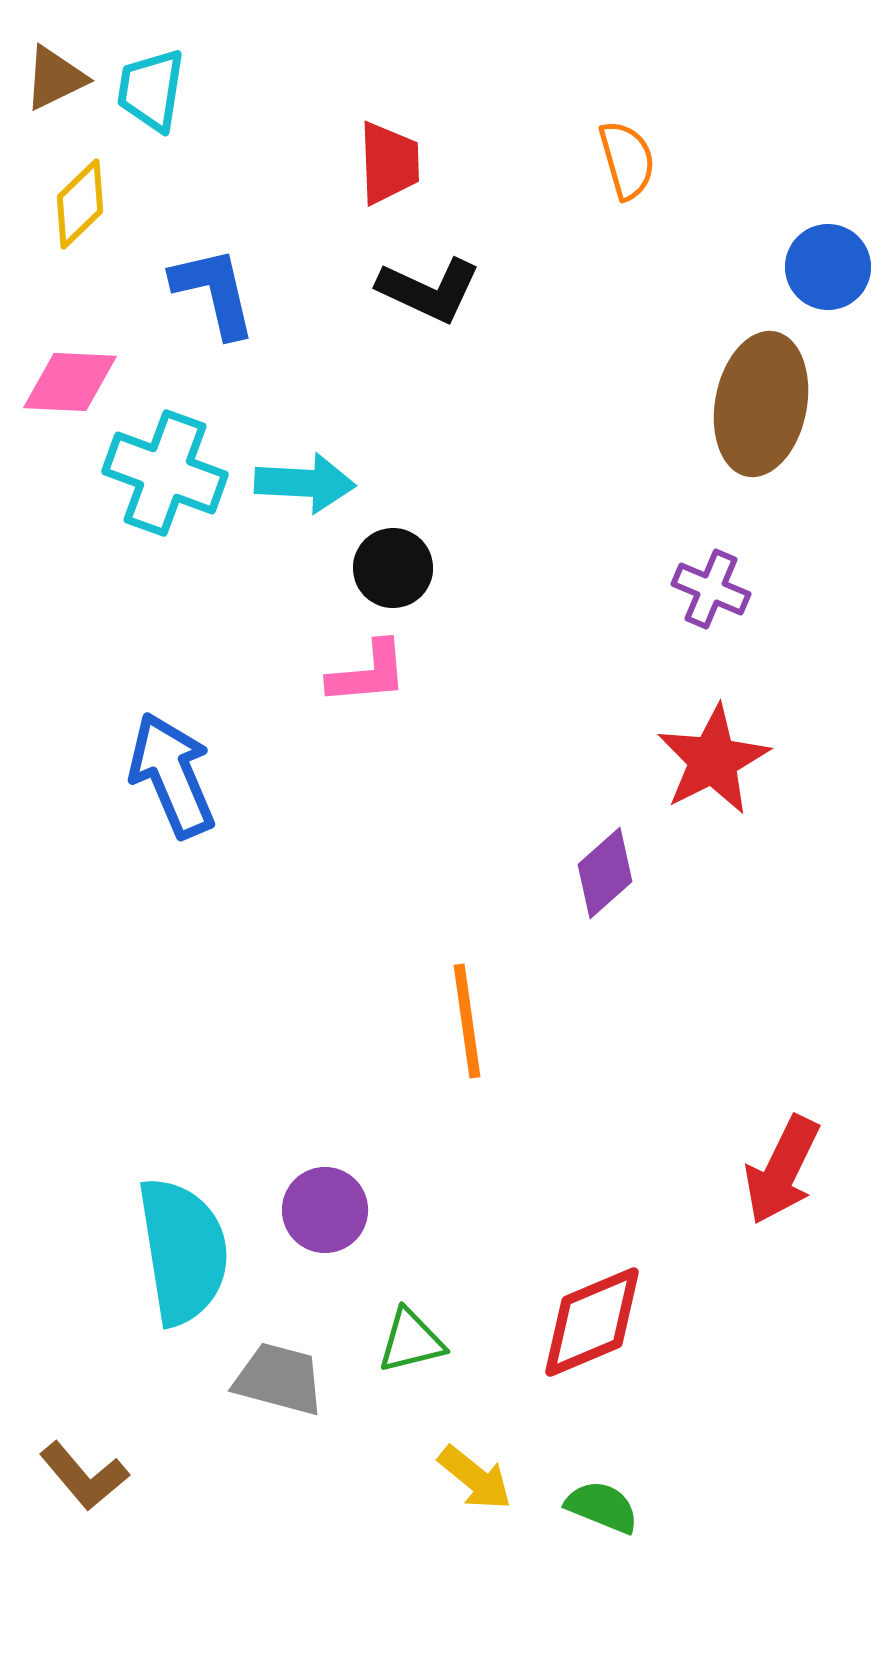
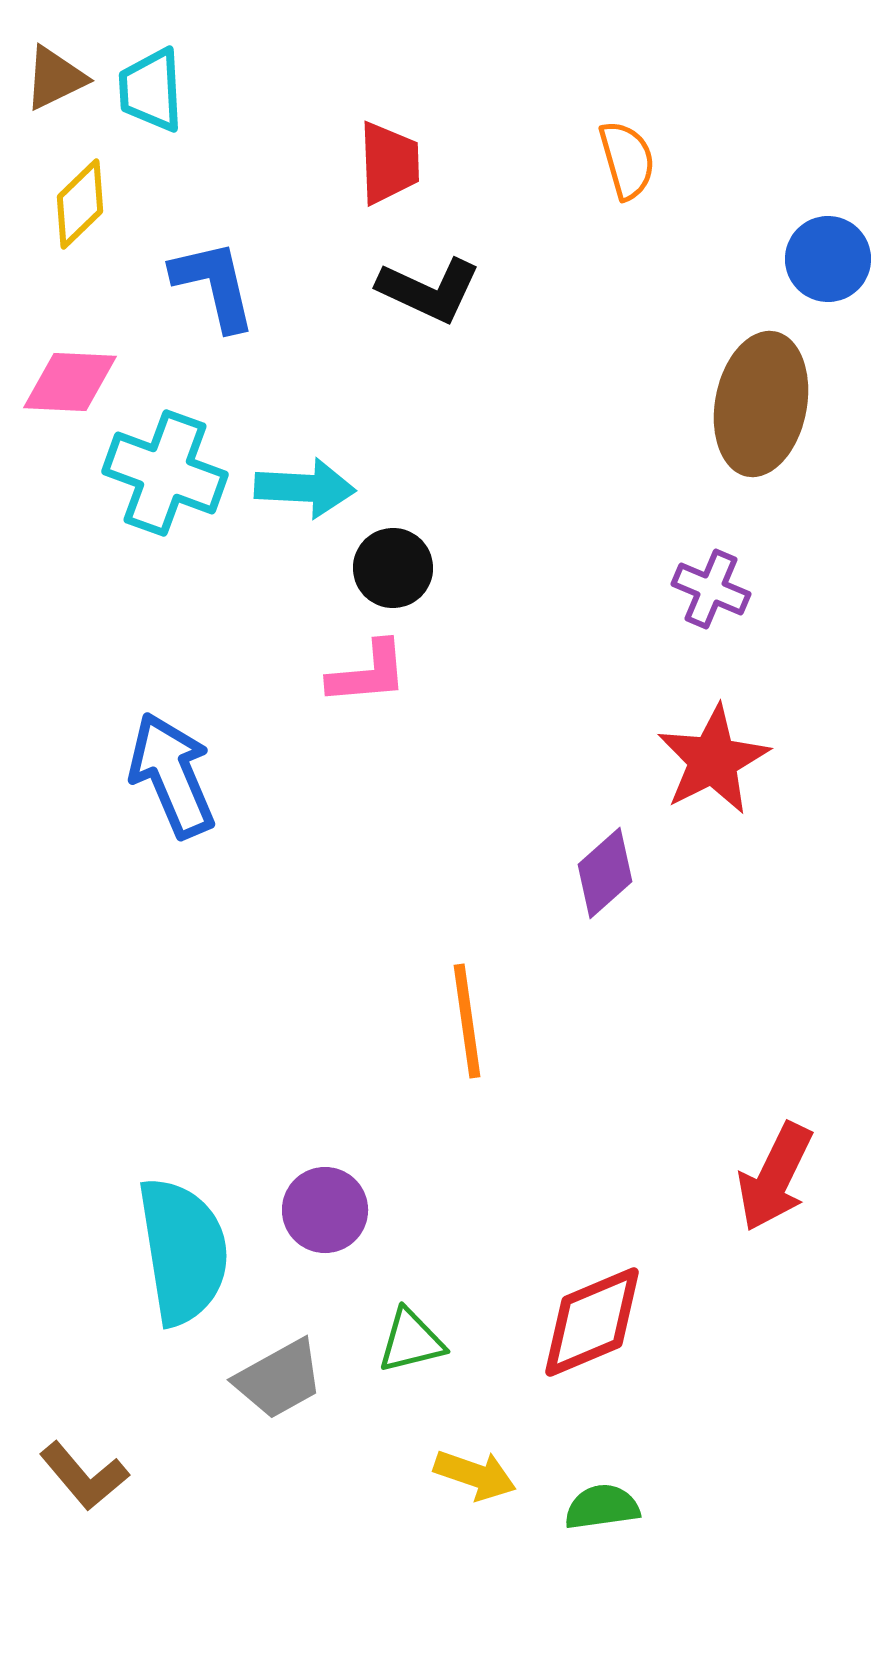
cyan trapezoid: rotated 12 degrees counterclockwise
blue circle: moved 8 px up
blue L-shape: moved 7 px up
cyan arrow: moved 5 px down
red arrow: moved 7 px left, 7 px down
gray trapezoid: rotated 136 degrees clockwise
yellow arrow: moved 3 px up; rotated 20 degrees counterclockwise
green semicircle: rotated 30 degrees counterclockwise
